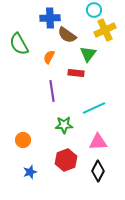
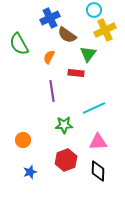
blue cross: rotated 24 degrees counterclockwise
black diamond: rotated 25 degrees counterclockwise
